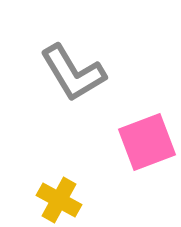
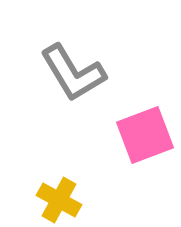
pink square: moved 2 px left, 7 px up
